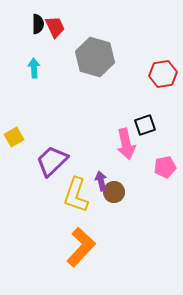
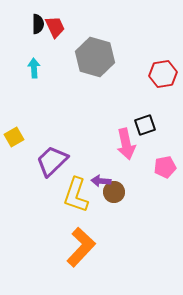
purple arrow: rotated 72 degrees counterclockwise
